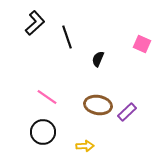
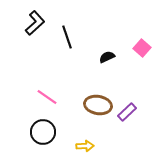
pink square: moved 4 px down; rotated 18 degrees clockwise
black semicircle: moved 9 px right, 2 px up; rotated 42 degrees clockwise
